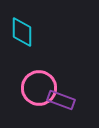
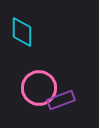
purple rectangle: rotated 40 degrees counterclockwise
